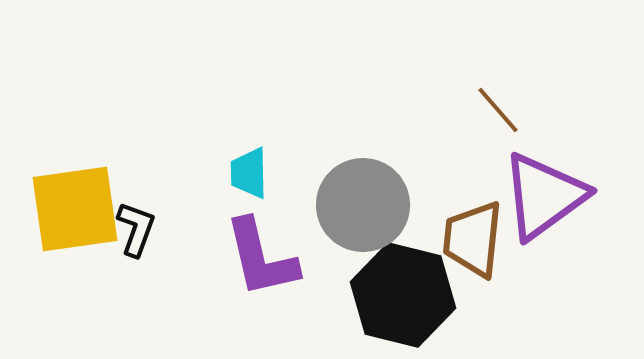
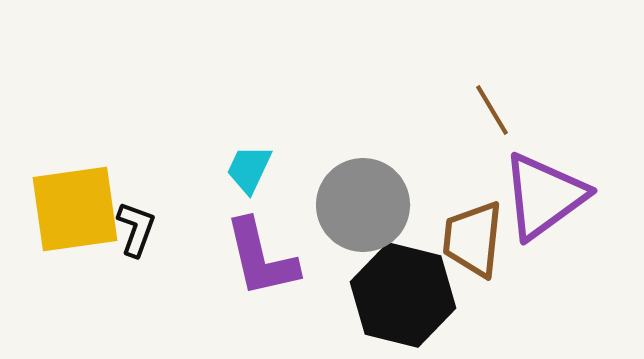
brown line: moved 6 px left; rotated 10 degrees clockwise
cyan trapezoid: moved 4 px up; rotated 26 degrees clockwise
